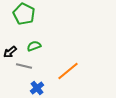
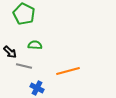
green semicircle: moved 1 px right, 1 px up; rotated 24 degrees clockwise
black arrow: rotated 96 degrees counterclockwise
orange line: rotated 25 degrees clockwise
blue cross: rotated 24 degrees counterclockwise
